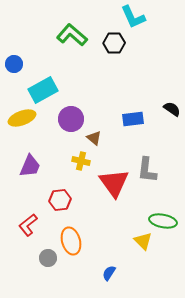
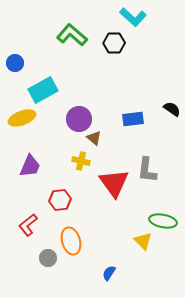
cyan L-shape: rotated 24 degrees counterclockwise
blue circle: moved 1 px right, 1 px up
purple circle: moved 8 px right
